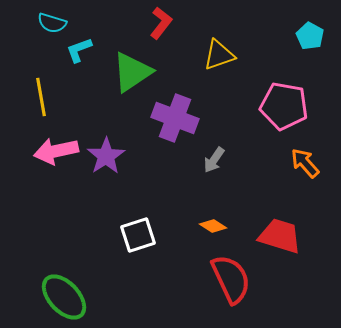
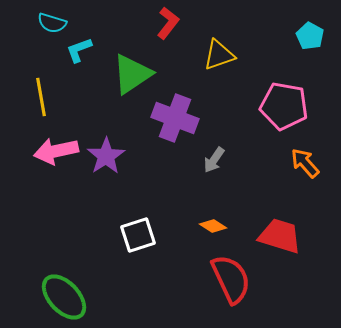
red L-shape: moved 7 px right
green triangle: moved 2 px down
